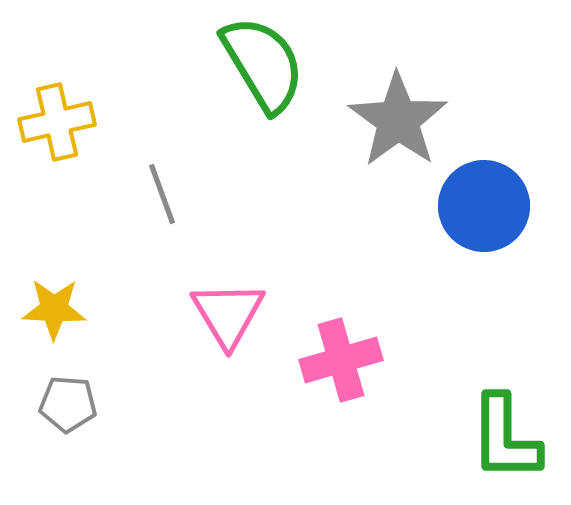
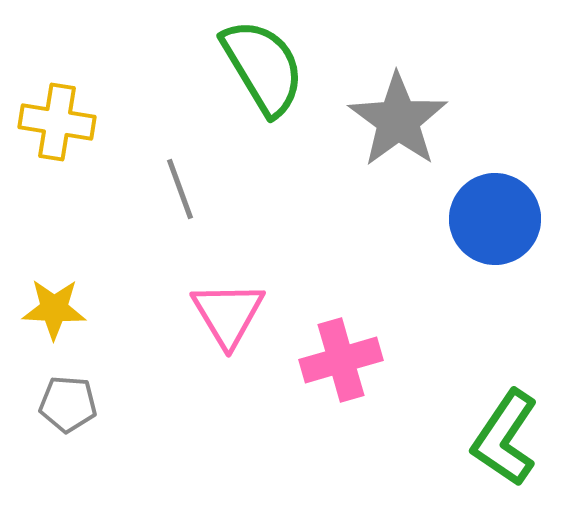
green semicircle: moved 3 px down
yellow cross: rotated 22 degrees clockwise
gray line: moved 18 px right, 5 px up
blue circle: moved 11 px right, 13 px down
green L-shape: rotated 34 degrees clockwise
